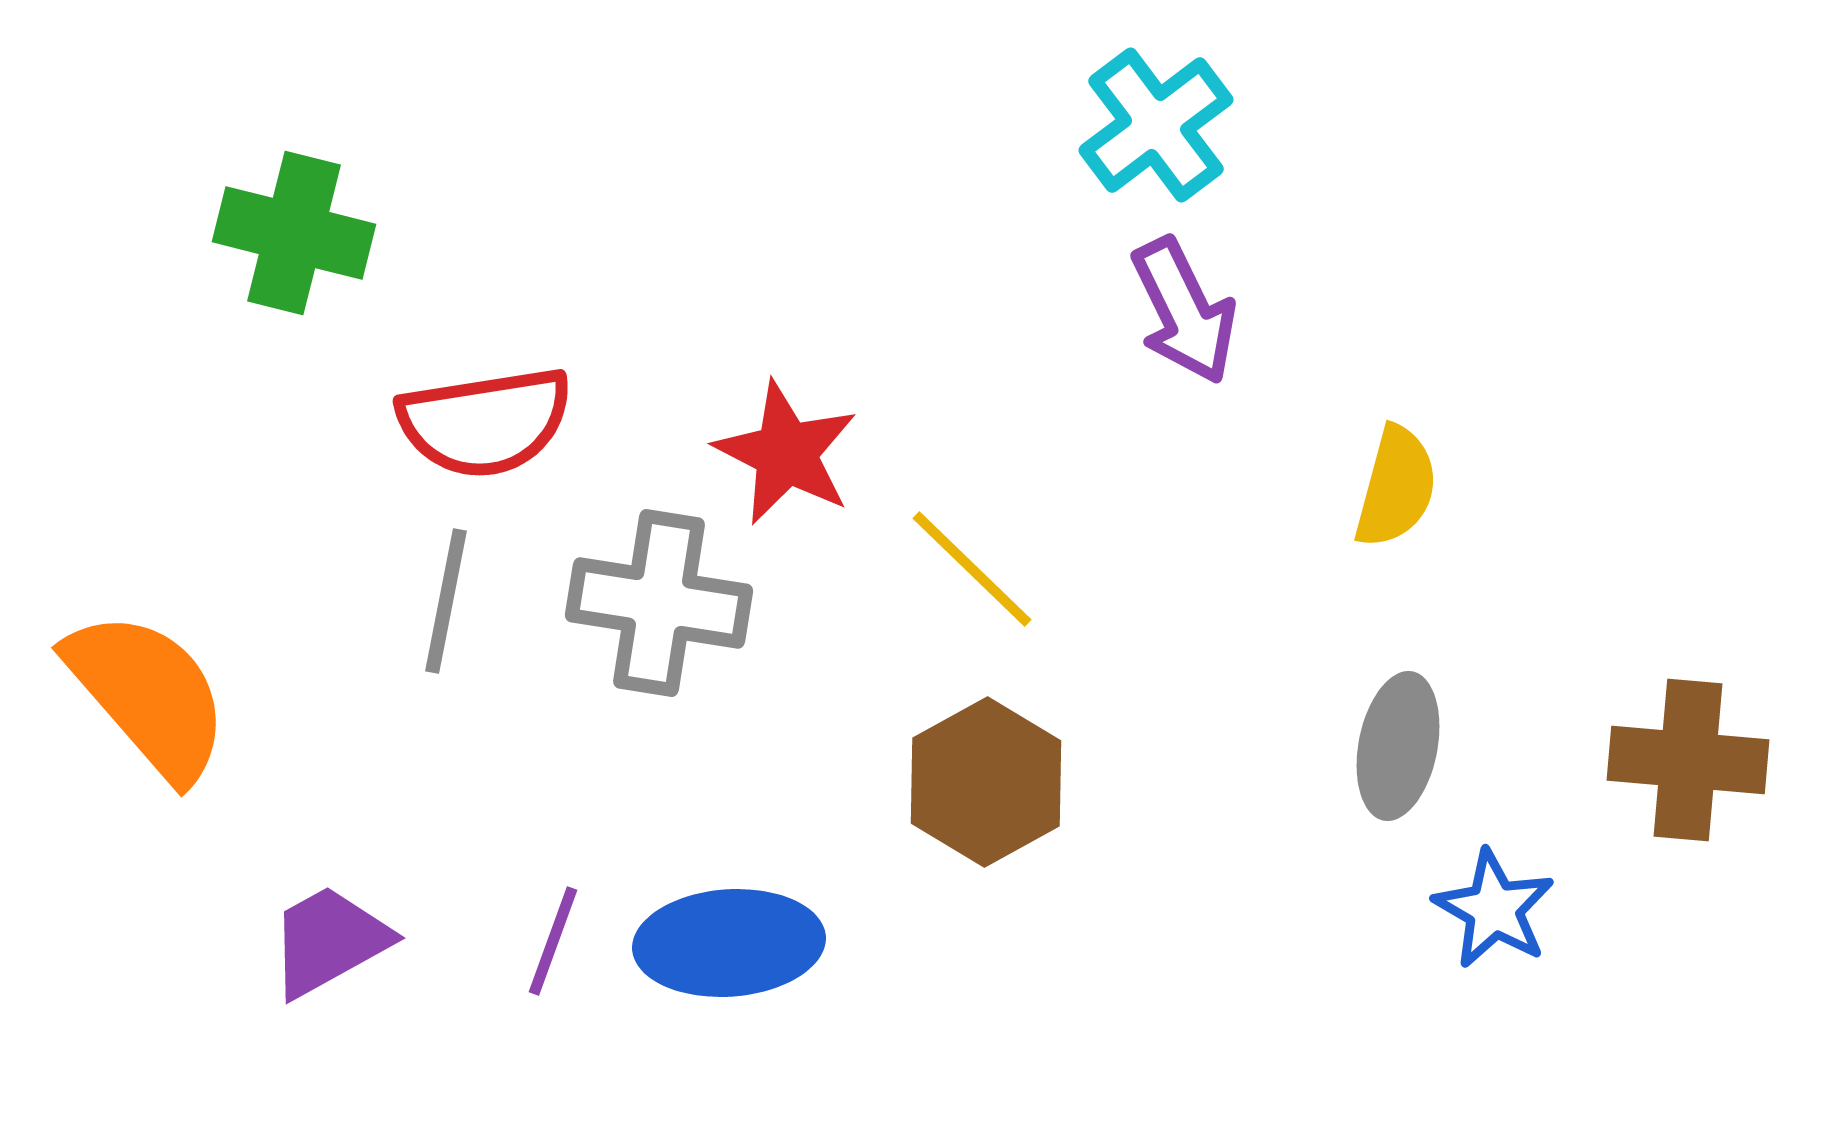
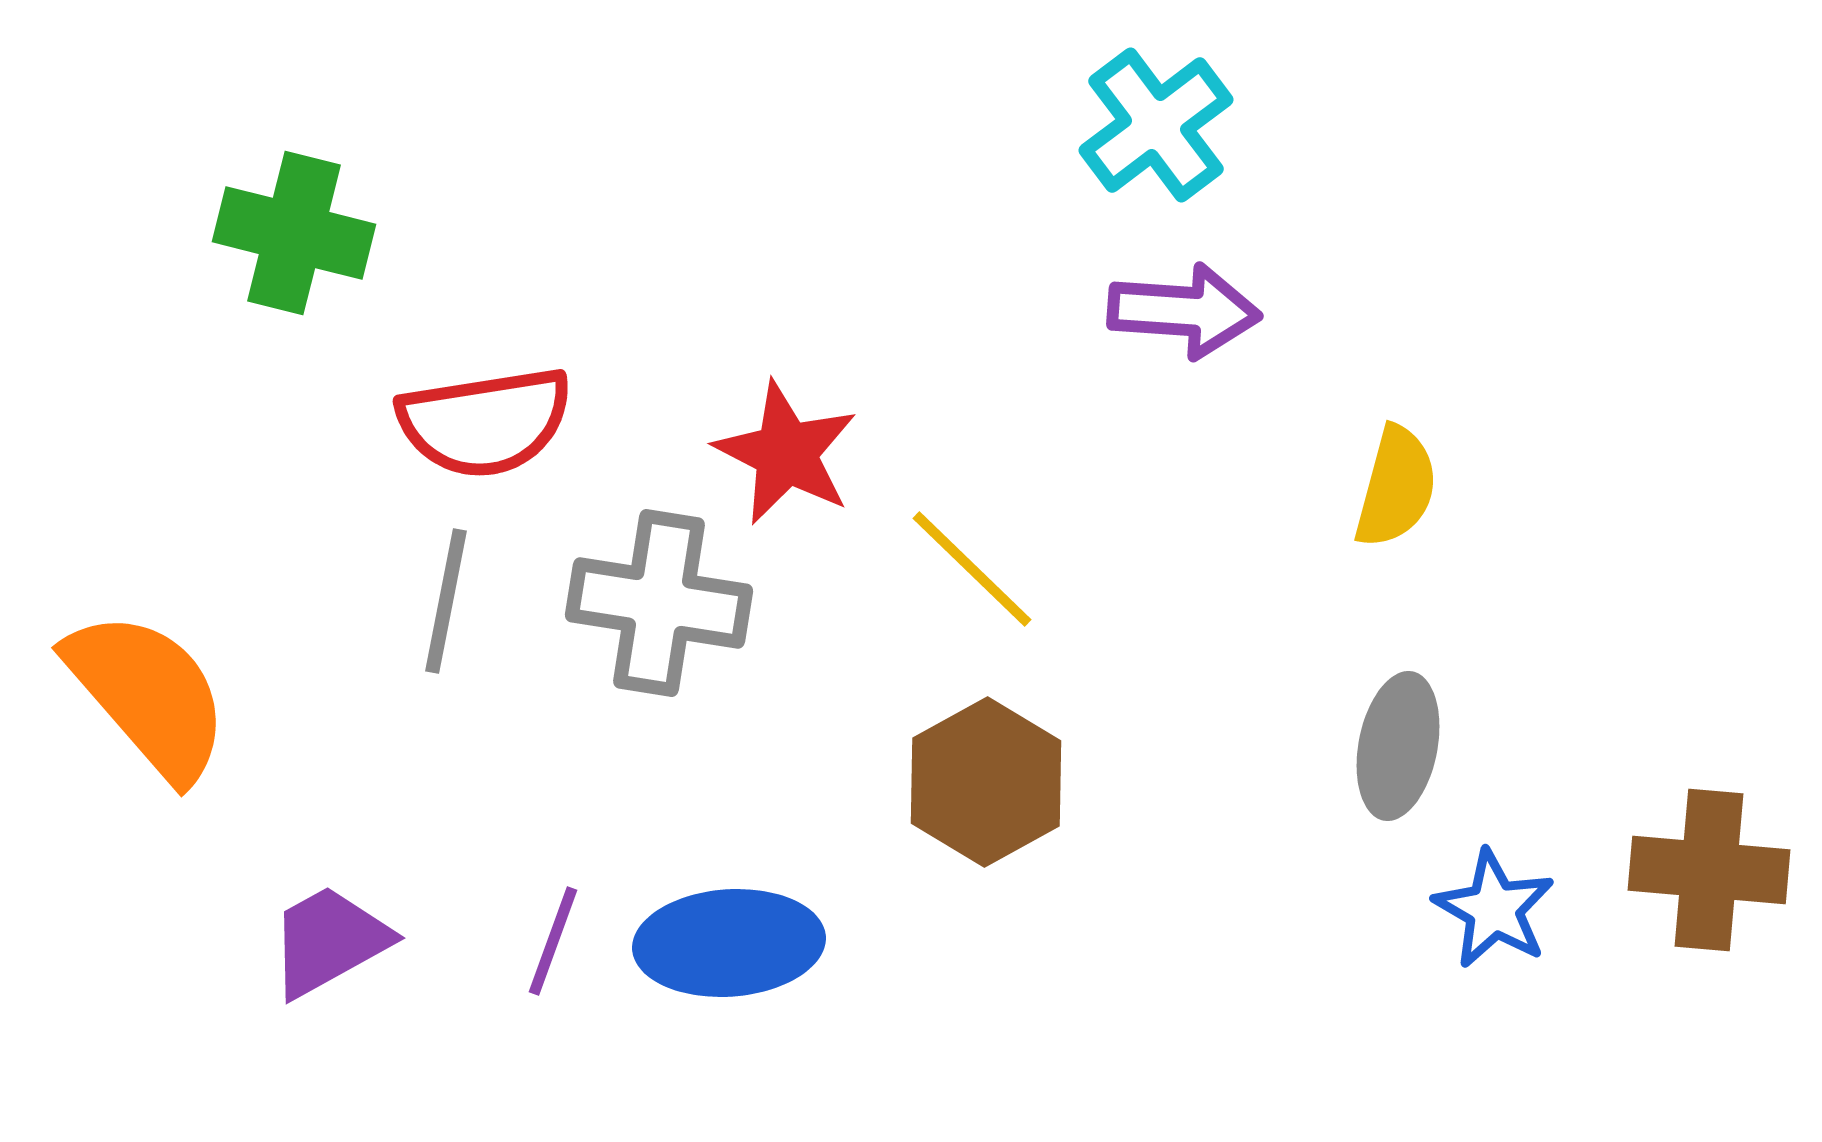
purple arrow: rotated 60 degrees counterclockwise
brown cross: moved 21 px right, 110 px down
